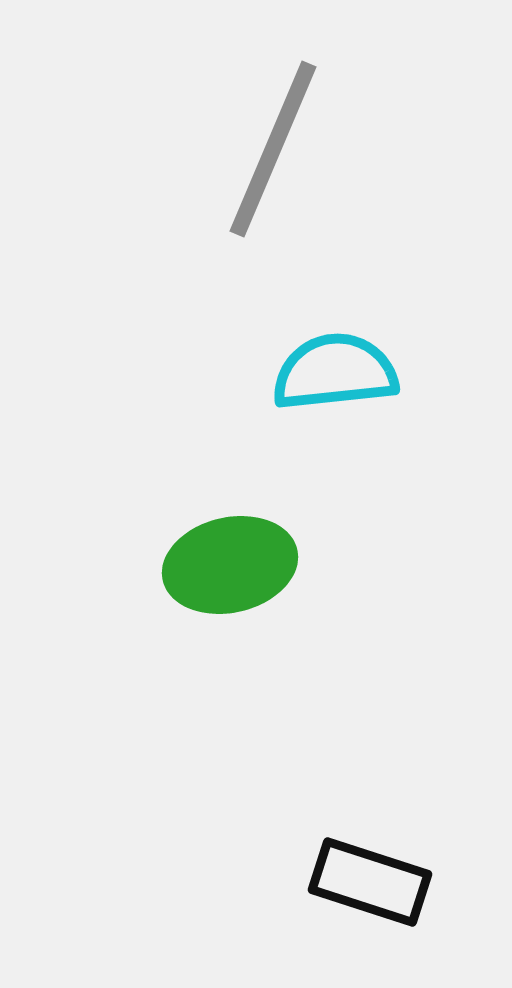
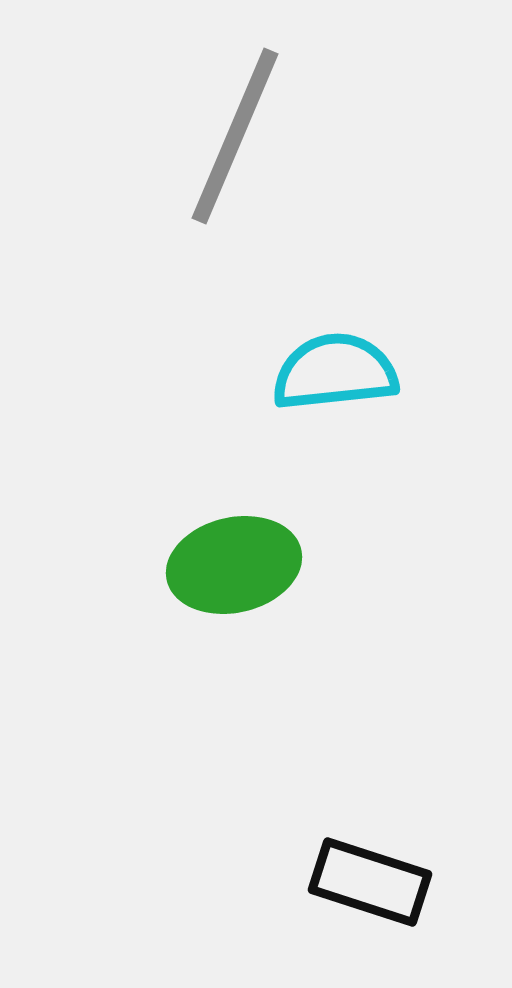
gray line: moved 38 px left, 13 px up
green ellipse: moved 4 px right
